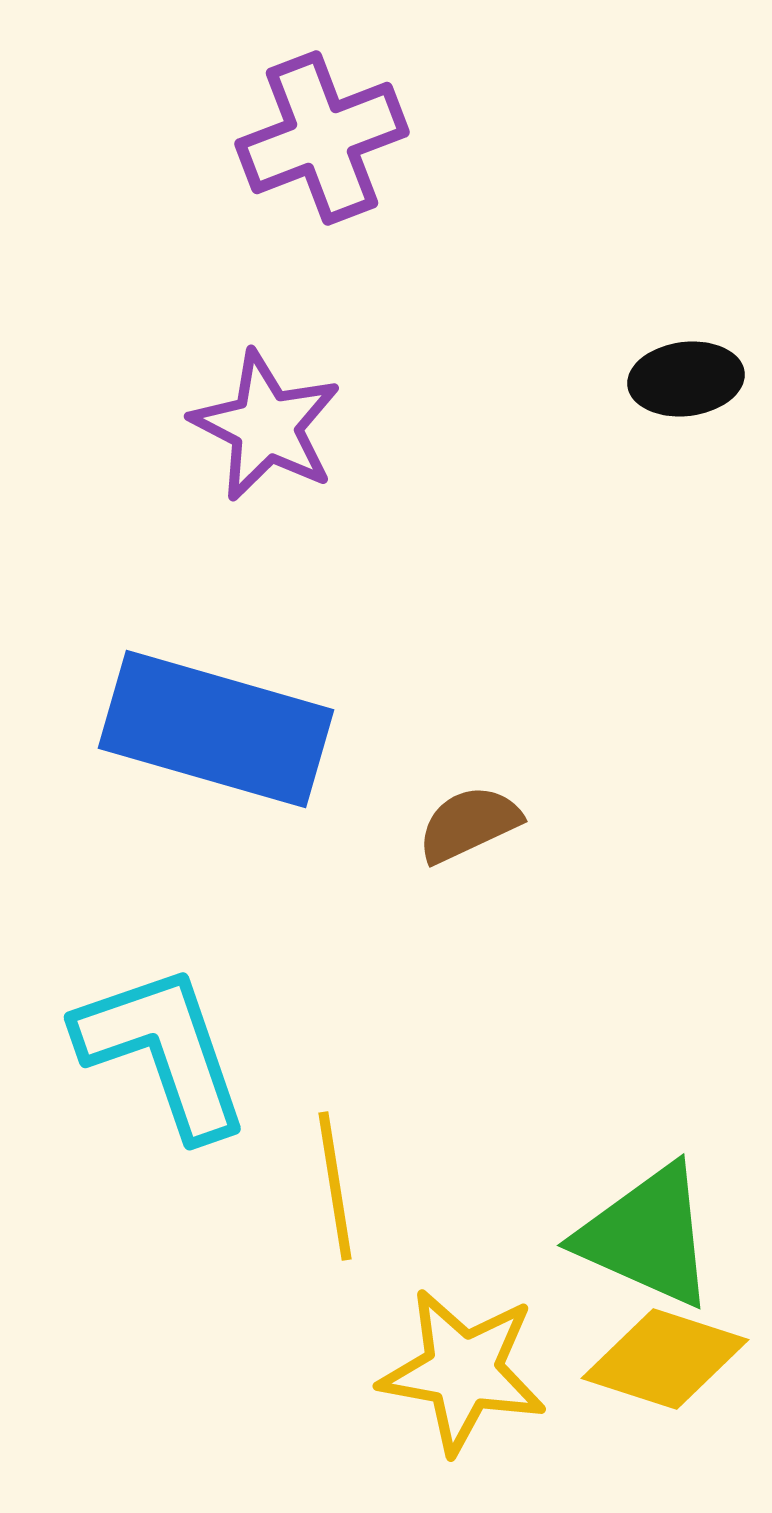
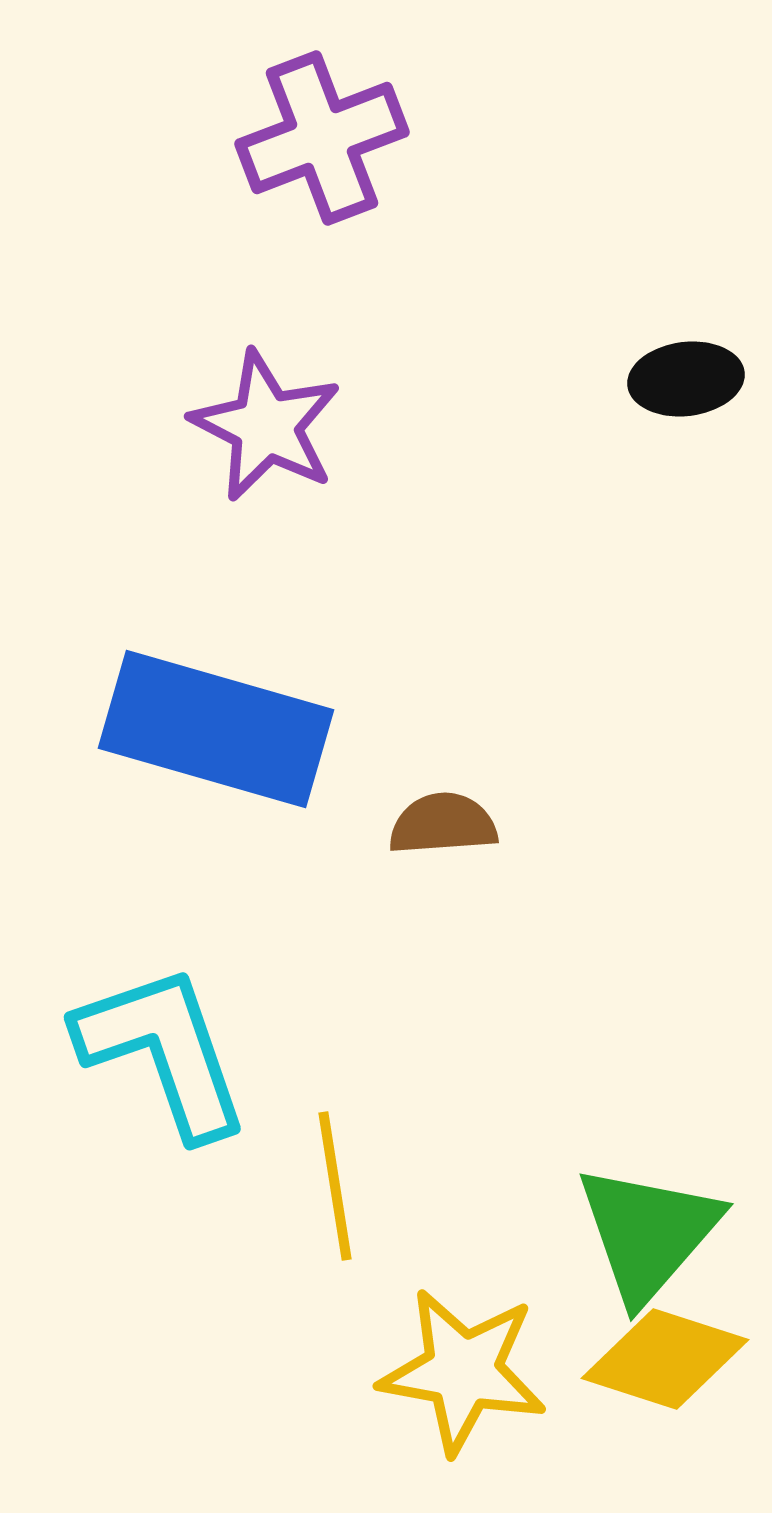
brown semicircle: moved 26 px left; rotated 21 degrees clockwise
green triangle: moved 1 px right, 3 px up; rotated 47 degrees clockwise
